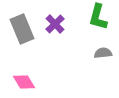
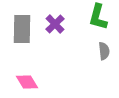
gray rectangle: rotated 24 degrees clockwise
gray semicircle: moved 1 px right, 2 px up; rotated 90 degrees clockwise
pink diamond: moved 3 px right
